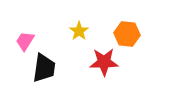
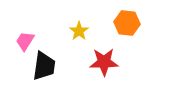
orange hexagon: moved 11 px up
black trapezoid: moved 2 px up
